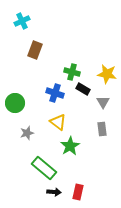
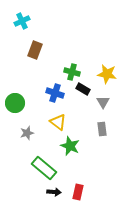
green star: rotated 18 degrees counterclockwise
